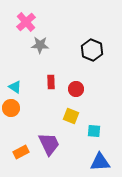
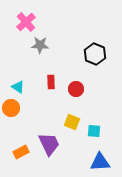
black hexagon: moved 3 px right, 4 px down
cyan triangle: moved 3 px right
yellow square: moved 1 px right, 6 px down
